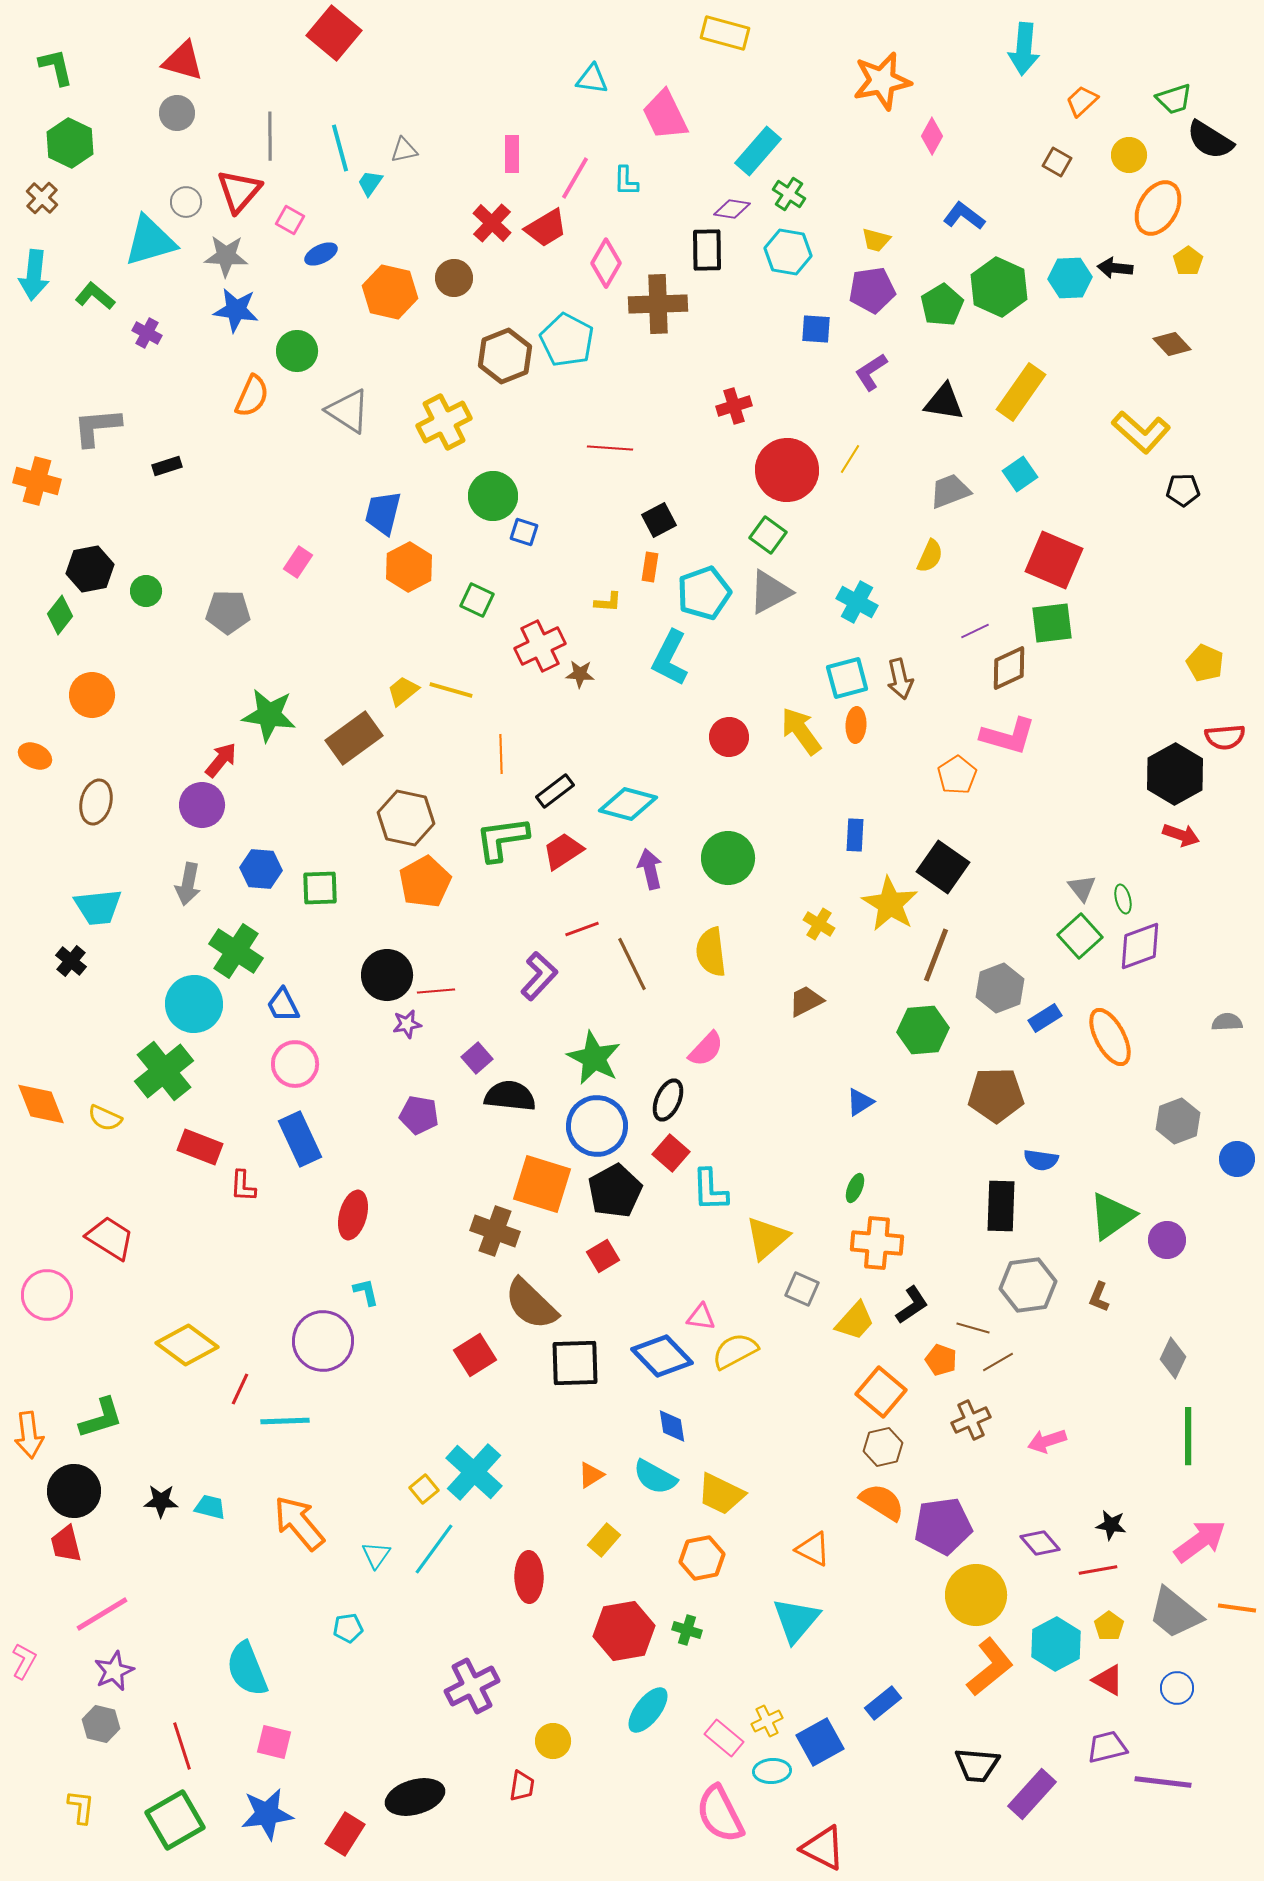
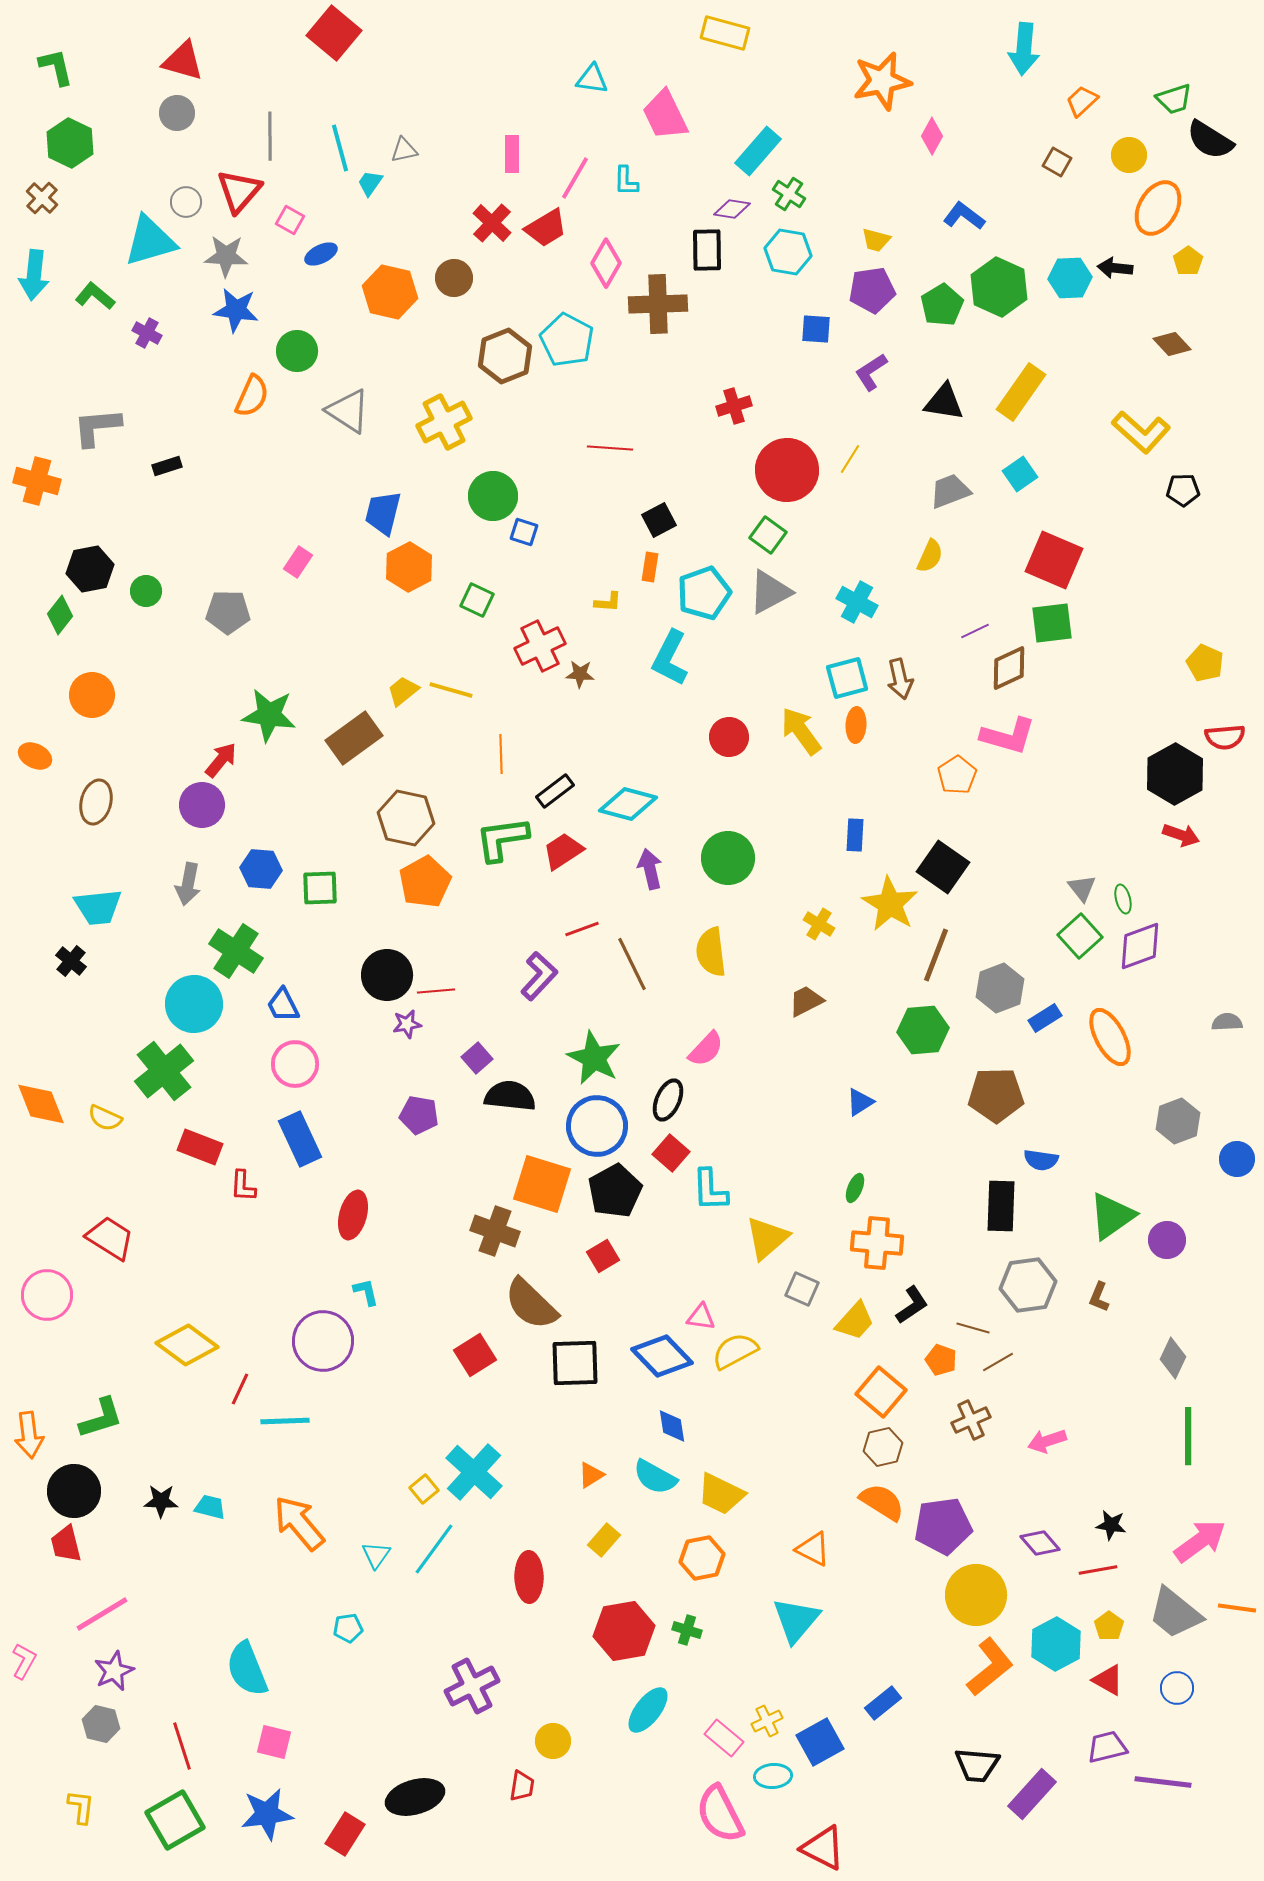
cyan ellipse at (772, 1771): moved 1 px right, 5 px down
